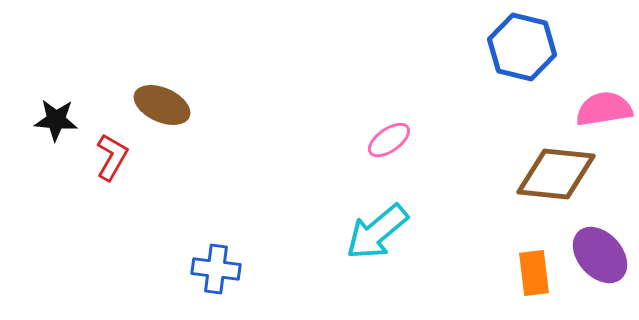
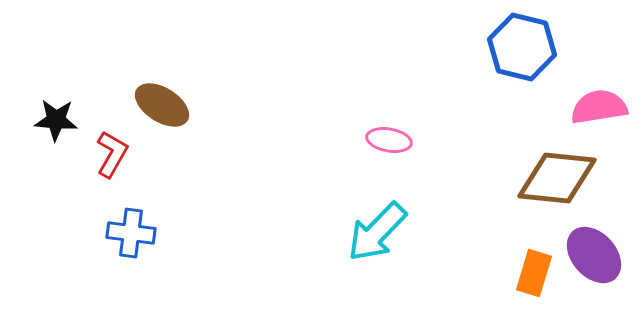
brown ellipse: rotated 8 degrees clockwise
pink semicircle: moved 5 px left, 2 px up
pink ellipse: rotated 45 degrees clockwise
red L-shape: moved 3 px up
brown diamond: moved 1 px right, 4 px down
cyan arrow: rotated 6 degrees counterclockwise
purple ellipse: moved 6 px left
blue cross: moved 85 px left, 36 px up
orange rectangle: rotated 24 degrees clockwise
